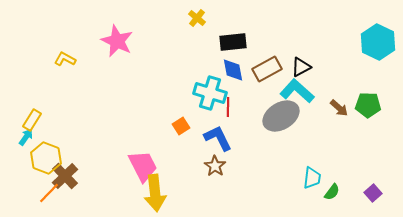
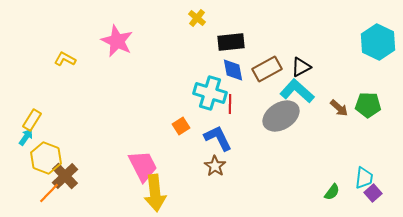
black rectangle: moved 2 px left
red line: moved 2 px right, 3 px up
cyan trapezoid: moved 52 px right
